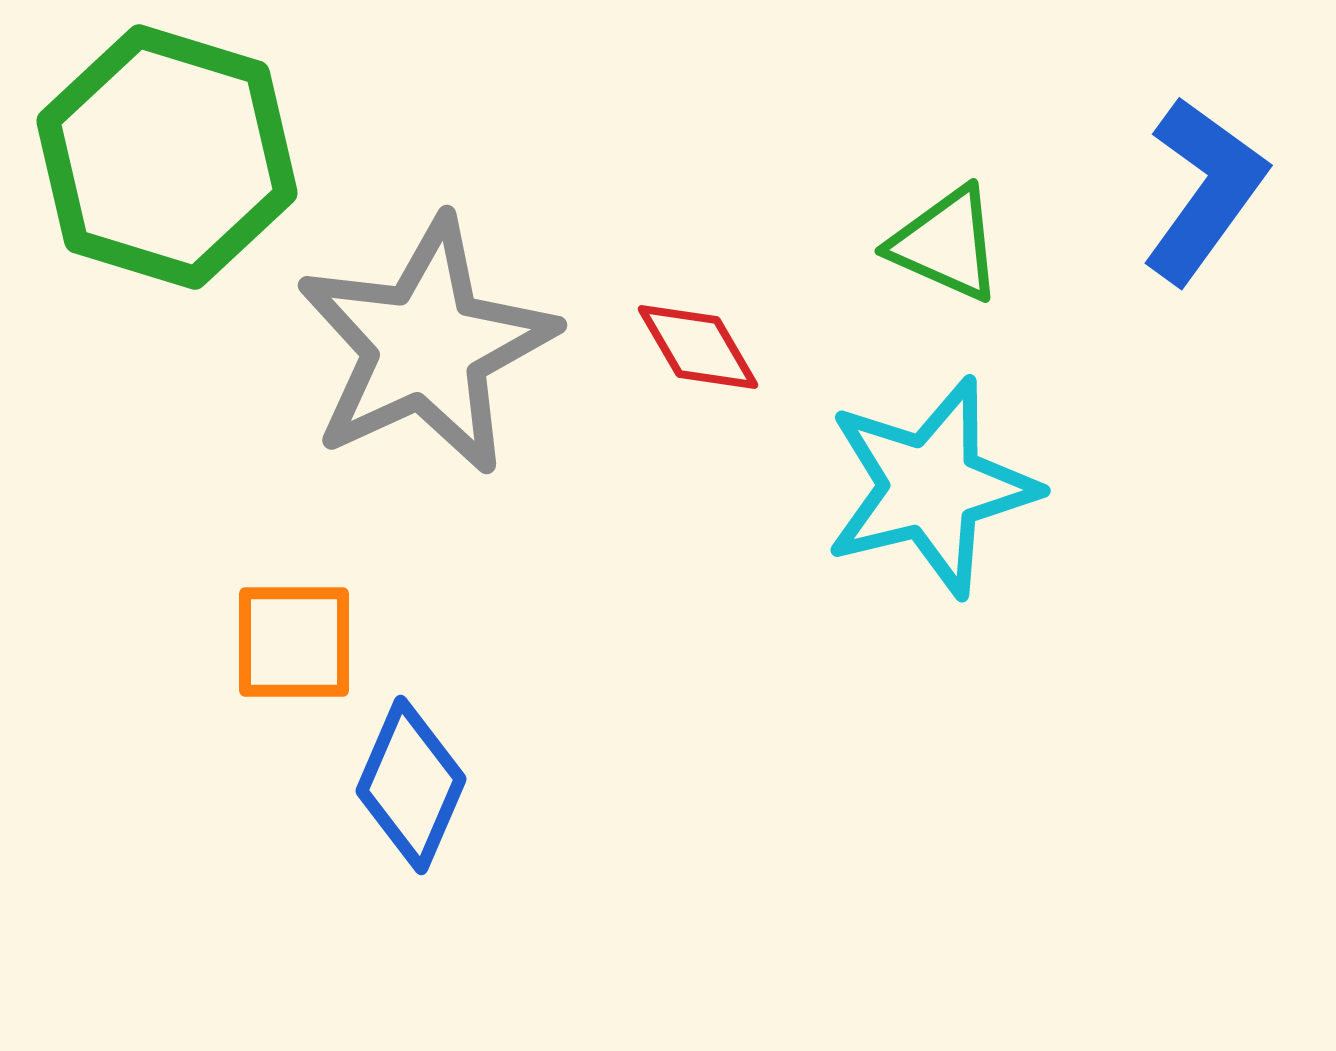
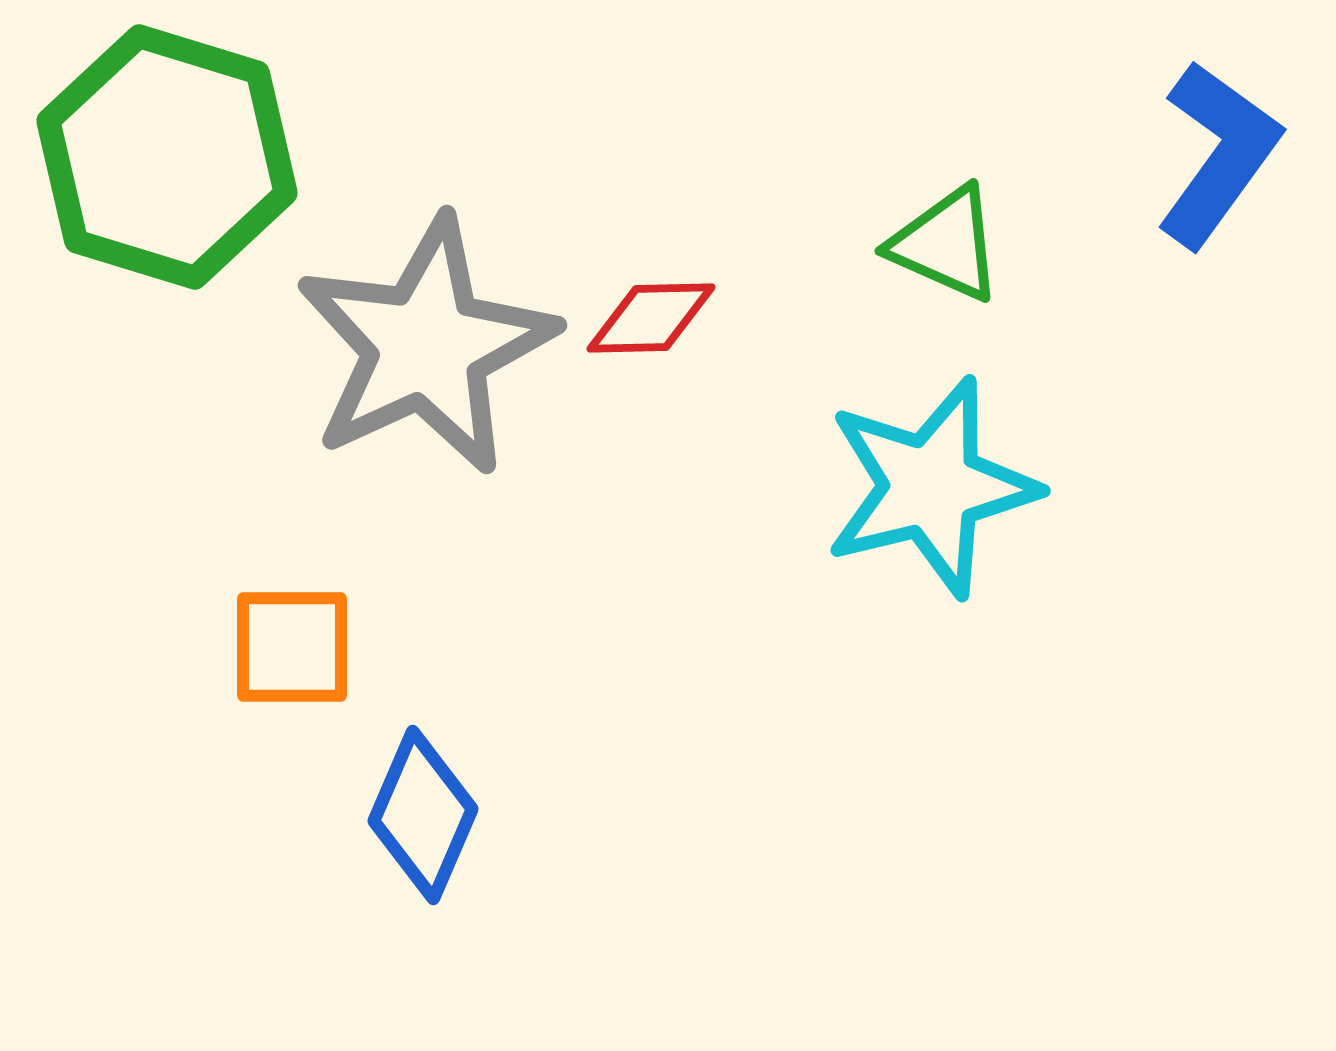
blue L-shape: moved 14 px right, 36 px up
red diamond: moved 47 px left, 29 px up; rotated 61 degrees counterclockwise
orange square: moved 2 px left, 5 px down
blue diamond: moved 12 px right, 30 px down
